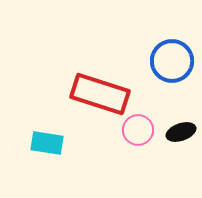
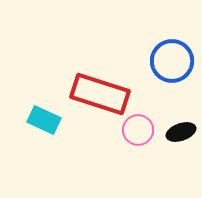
cyan rectangle: moved 3 px left, 23 px up; rotated 16 degrees clockwise
